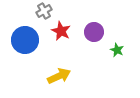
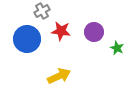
gray cross: moved 2 px left
red star: rotated 18 degrees counterclockwise
blue circle: moved 2 px right, 1 px up
green star: moved 2 px up
